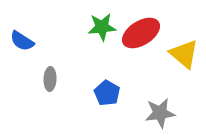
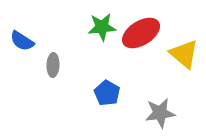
gray ellipse: moved 3 px right, 14 px up
